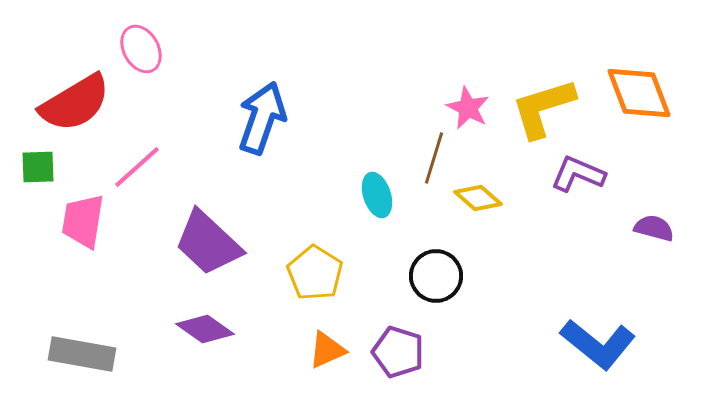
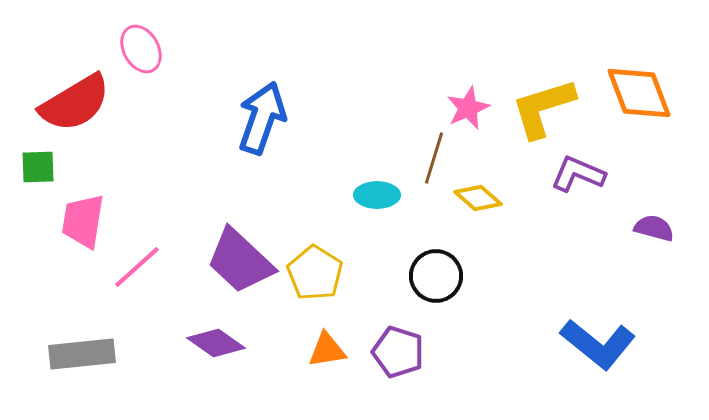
pink star: rotated 21 degrees clockwise
pink line: moved 100 px down
cyan ellipse: rotated 72 degrees counterclockwise
purple trapezoid: moved 32 px right, 18 px down
purple diamond: moved 11 px right, 14 px down
orange triangle: rotated 15 degrees clockwise
gray rectangle: rotated 16 degrees counterclockwise
